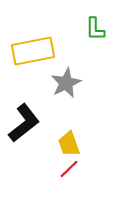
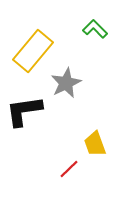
green L-shape: rotated 135 degrees clockwise
yellow rectangle: rotated 39 degrees counterclockwise
black L-shape: moved 12 px up; rotated 150 degrees counterclockwise
yellow trapezoid: moved 26 px right
